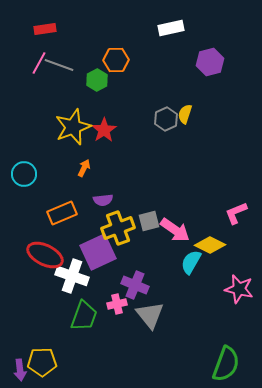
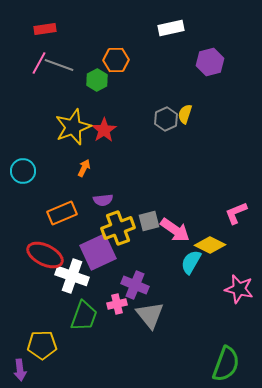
cyan circle: moved 1 px left, 3 px up
yellow pentagon: moved 17 px up
